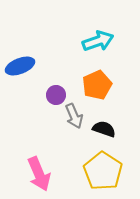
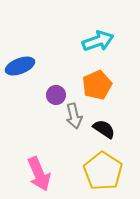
gray arrow: rotated 10 degrees clockwise
black semicircle: rotated 15 degrees clockwise
